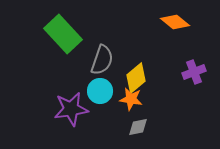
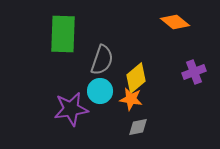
green rectangle: rotated 45 degrees clockwise
